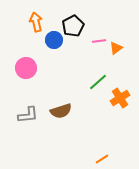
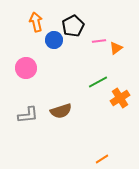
green line: rotated 12 degrees clockwise
